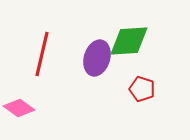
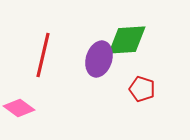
green diamond: moved 2 px left, 1 px up
red line: moved 1 px right, 1 px down
purple ellipse: moved 2 px right, 1 px down
